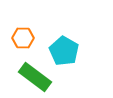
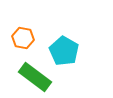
orange hexagon: rotated 10 degrees clockwise
